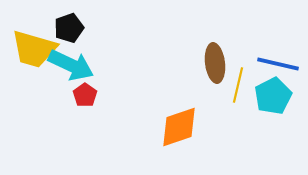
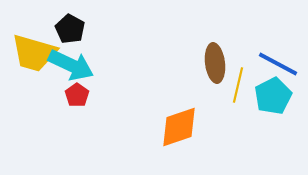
black pentagon: moved 1 px right, 1 px down; rotated 24 degrees counterclockwise
yellow trapezoid: moved 4 px down
blue line: rotated 15 degrees clockwise
red pentagon: moved 8 px left
